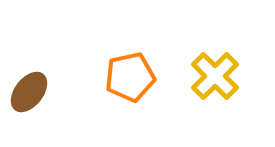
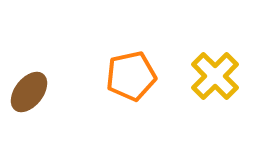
orange pentagon: moved 1 px right, 1 px up
